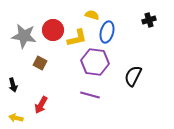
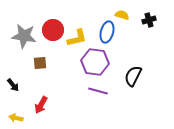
yellow semicircle: moved 30 px right
brown square: rotated 32 degrees counterclockwise
black arrow: rotated 24 degrees counterclockwise
purple line: moved 8 px right, 4 px up
